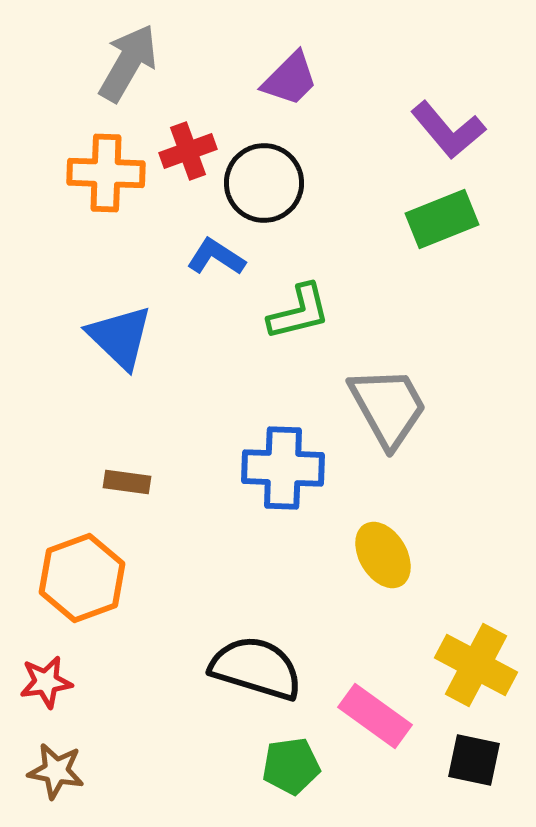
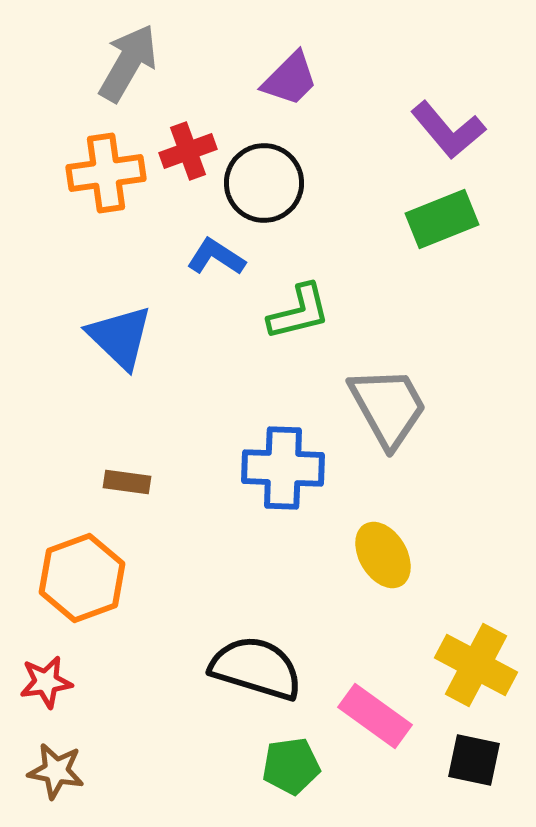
orange cross: rotated 10 degrees counterclockwise
